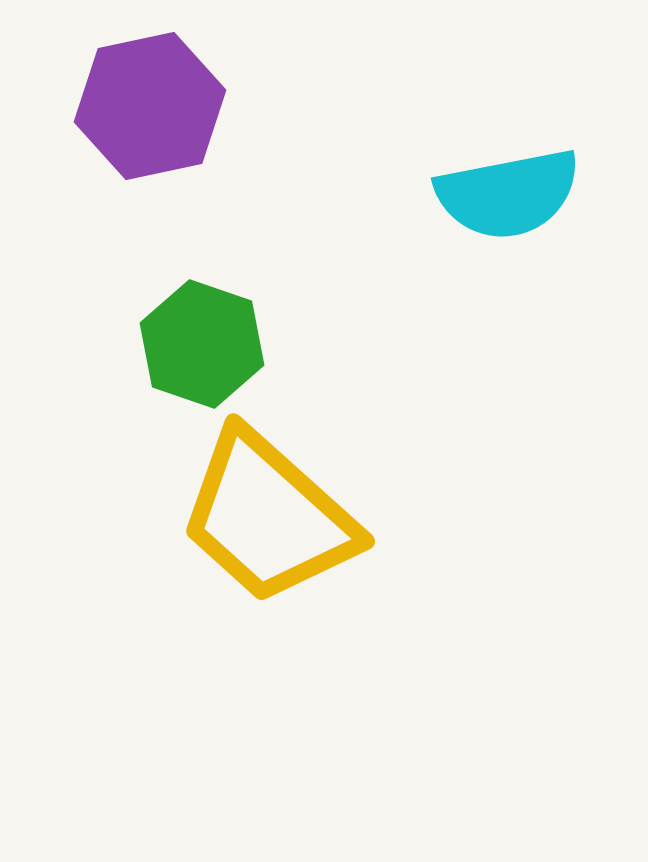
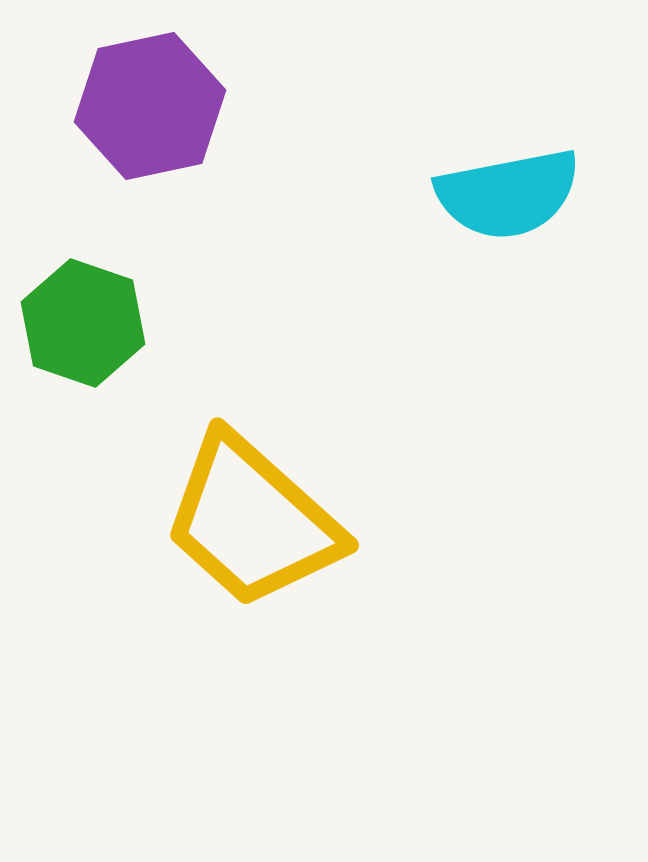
green hexagon: moved 119 px left, 21 px up
yellow trapezoid: moved 16 px left, 4 px down
